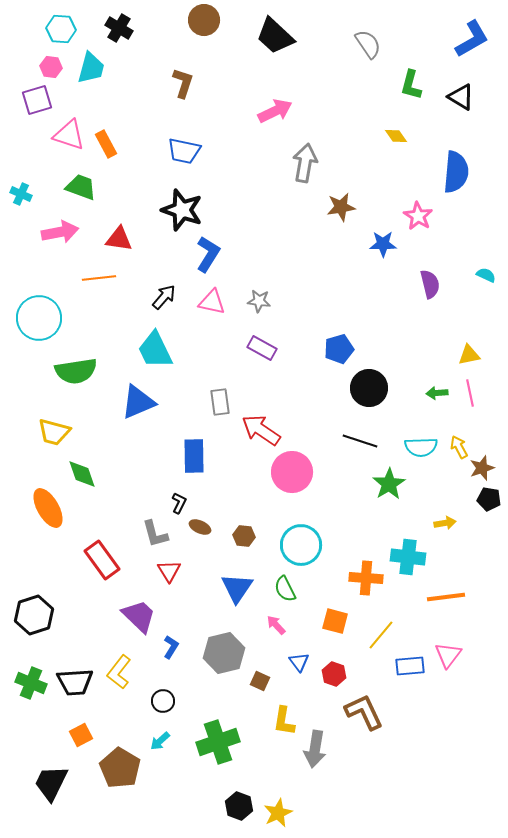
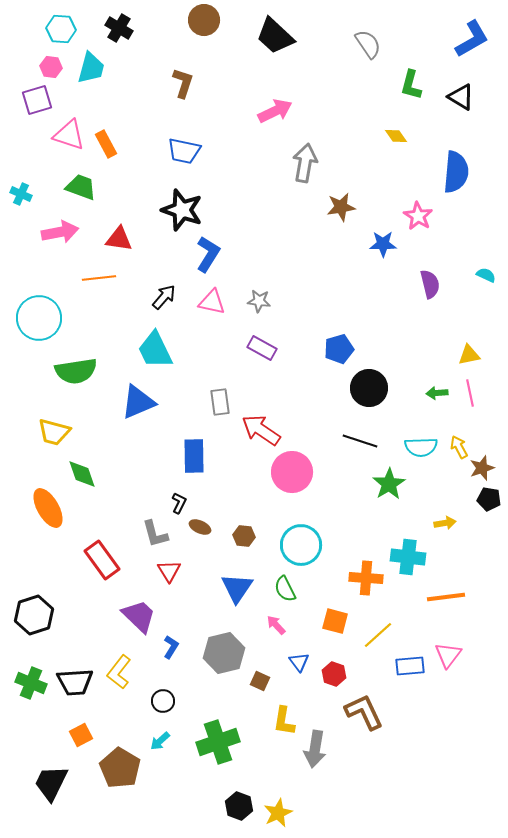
yellow line at (381, 635): moved 3 px left; rotated 8 degrees clockwise
